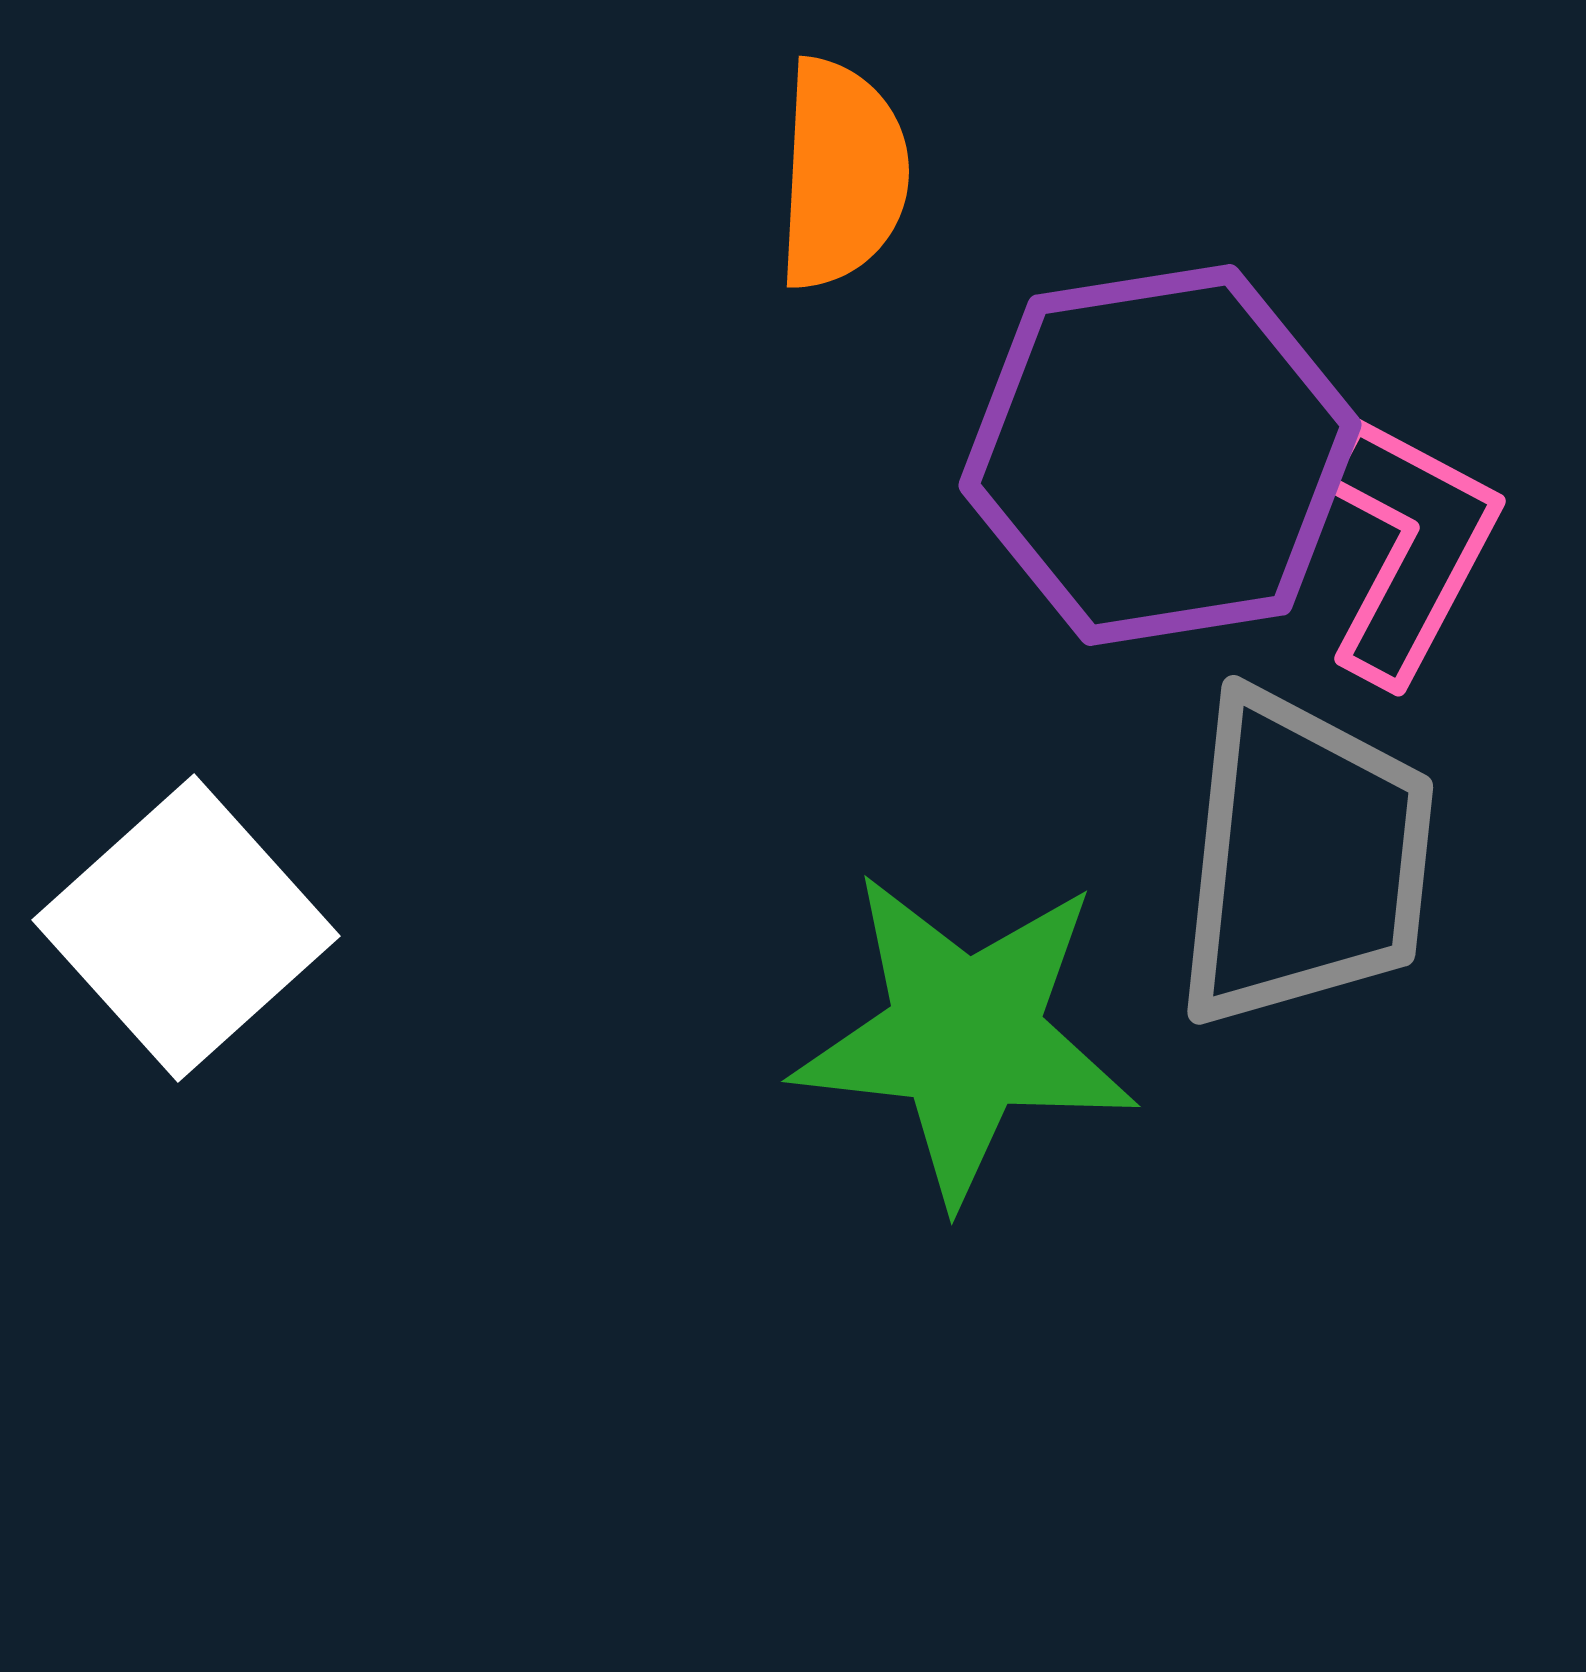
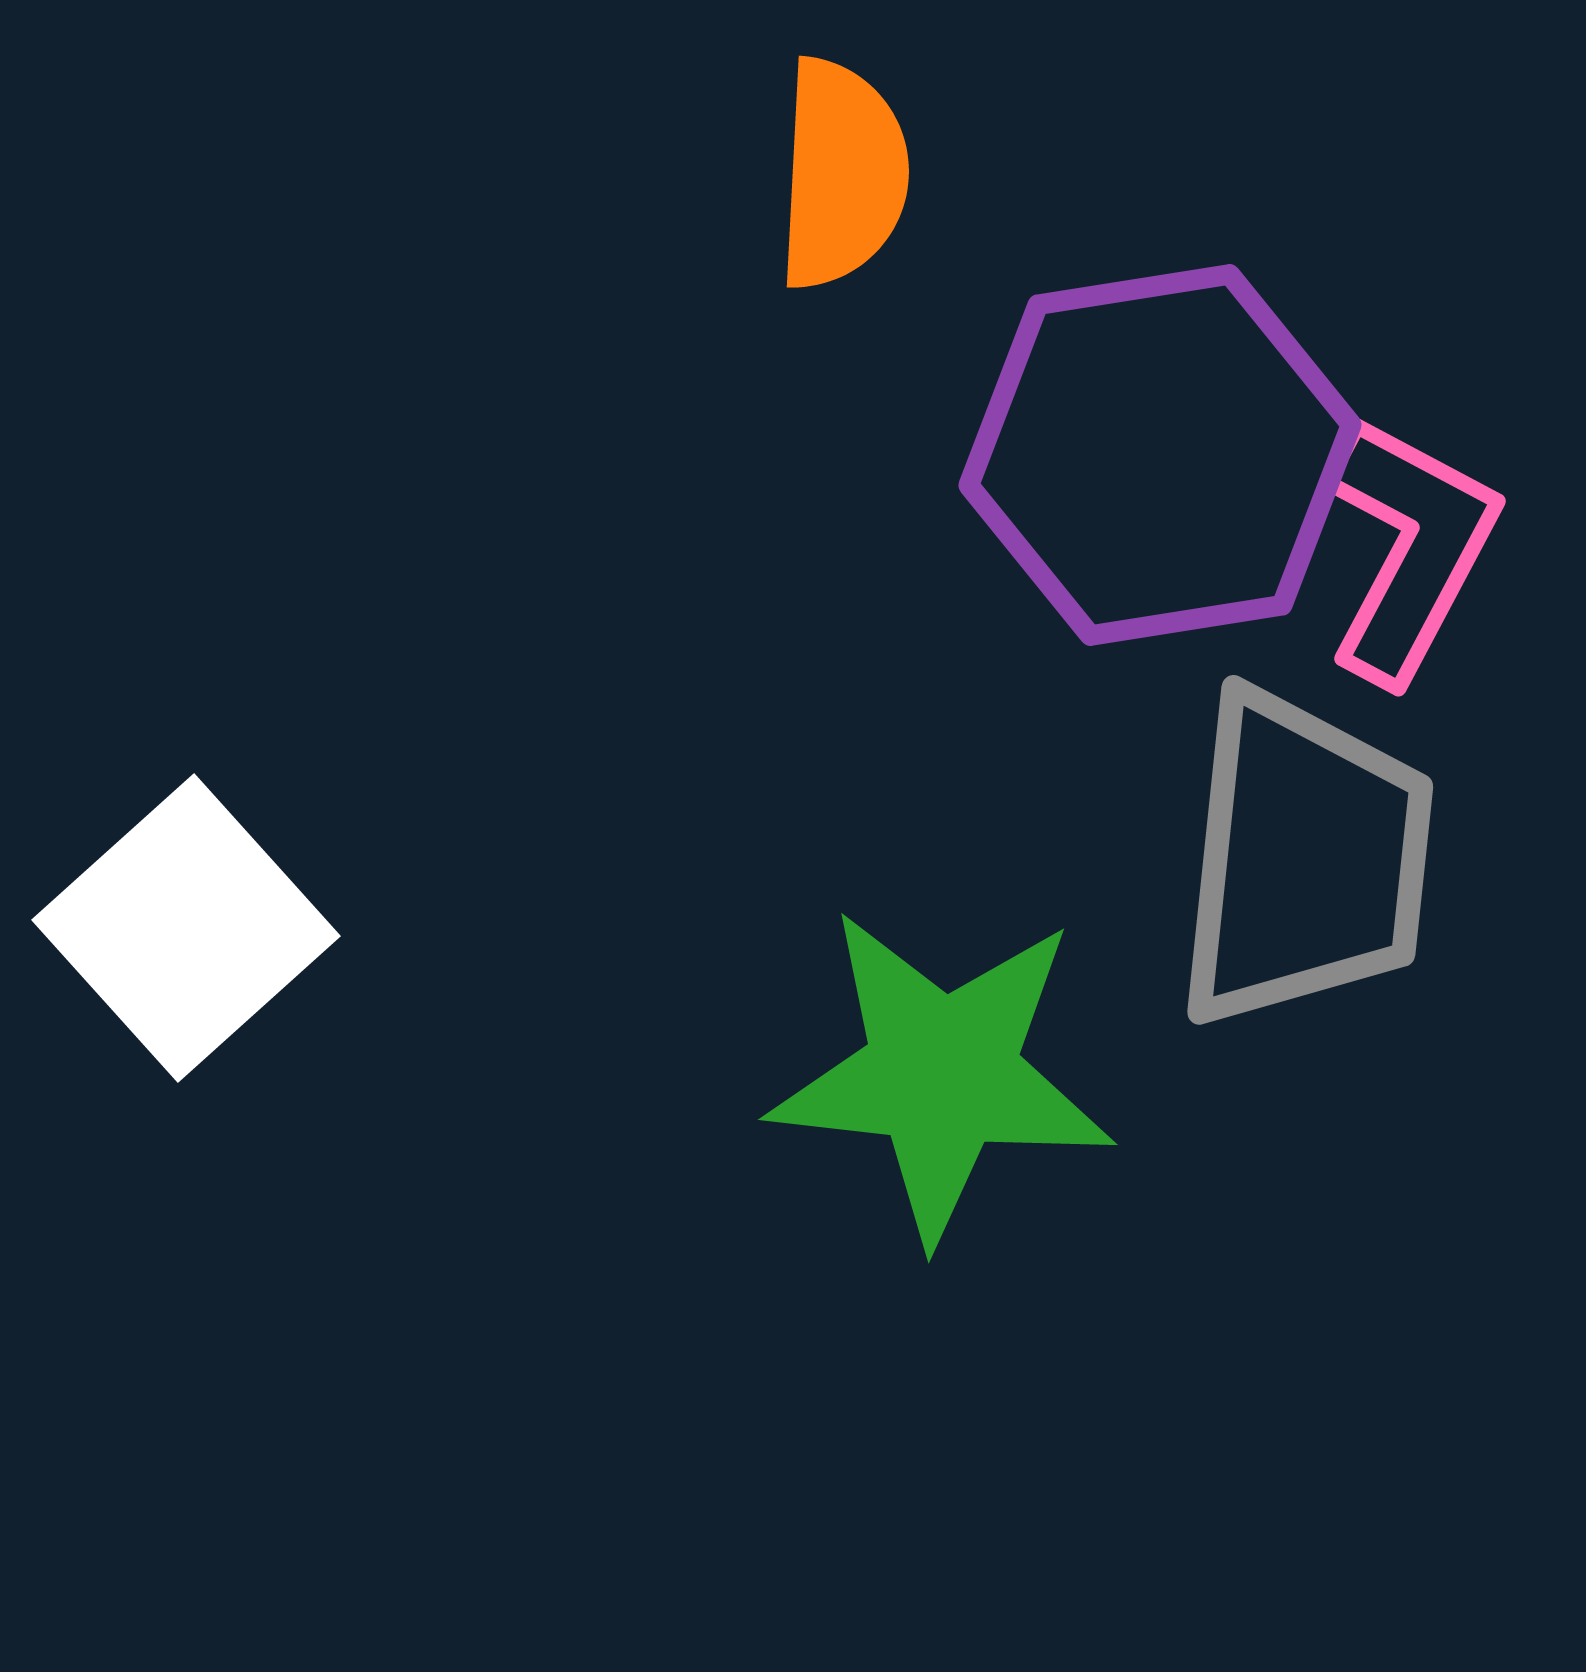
green star: moved 23 px left, 38 px down
